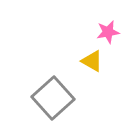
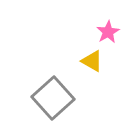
pink star: rotated 20 degrees counterclockwise
